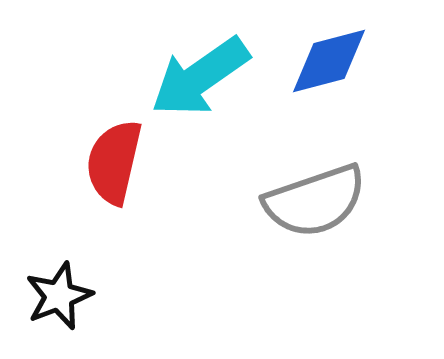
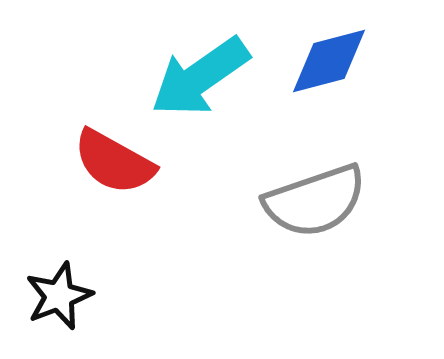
red semicircle: rotated 74 degrees counterclockwise
